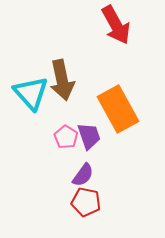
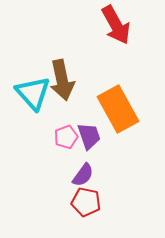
cyan triangle: moved 2 px right
pink pentagon: rotated 20 degrees clockwise
